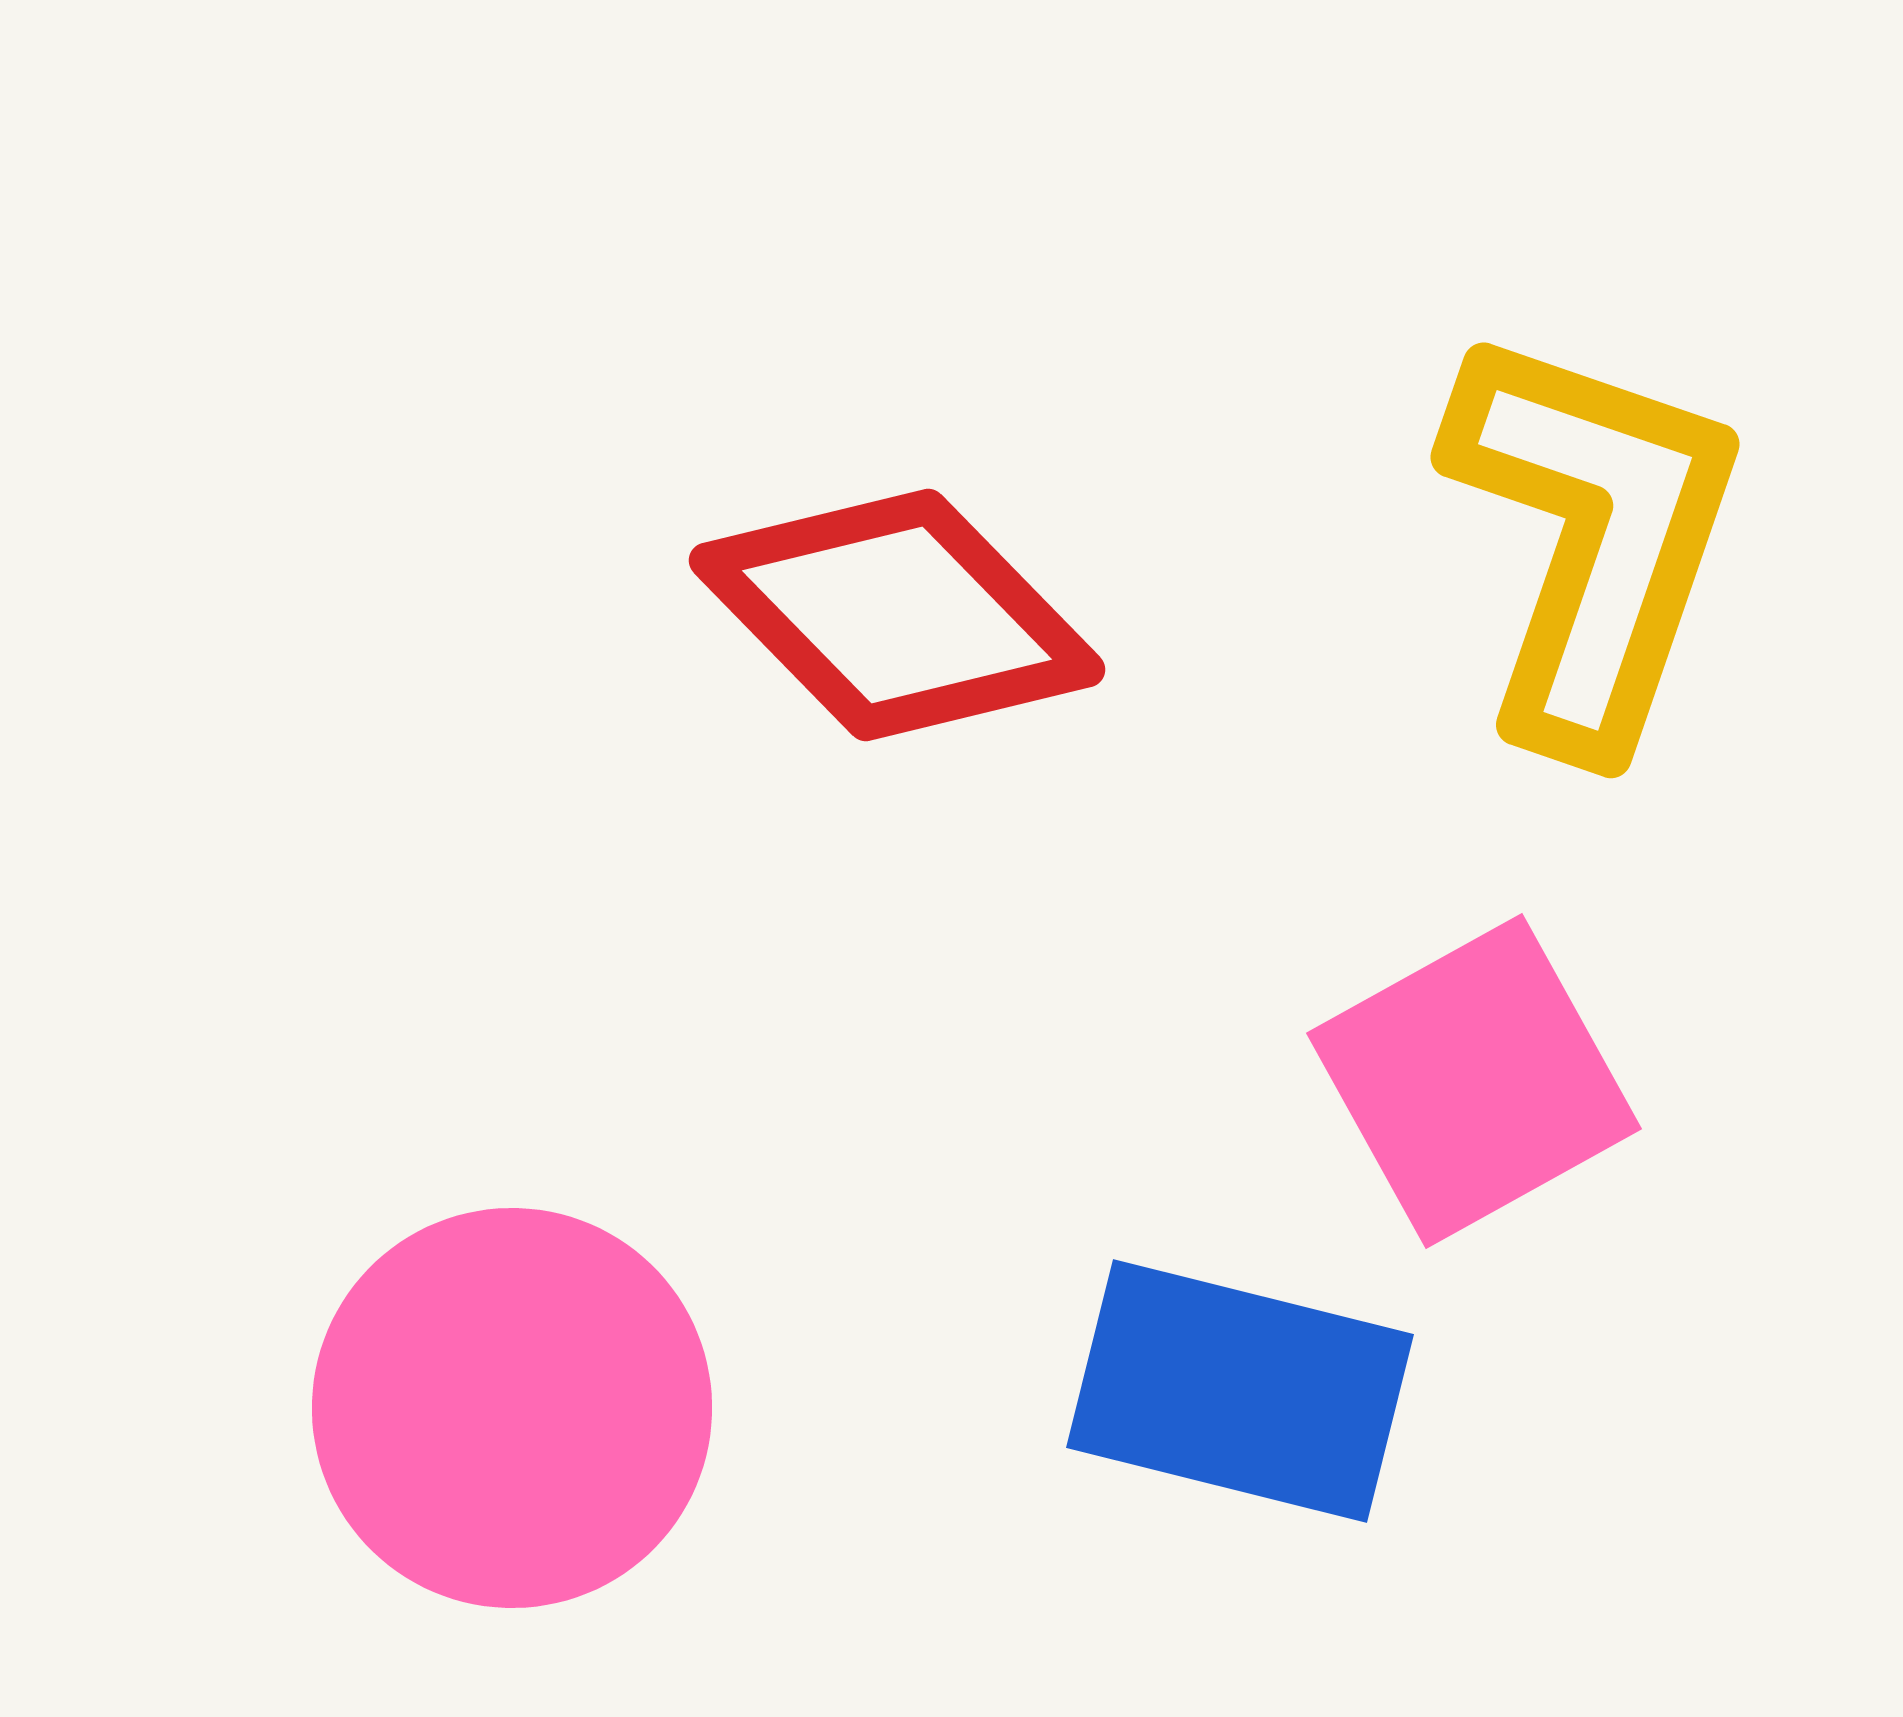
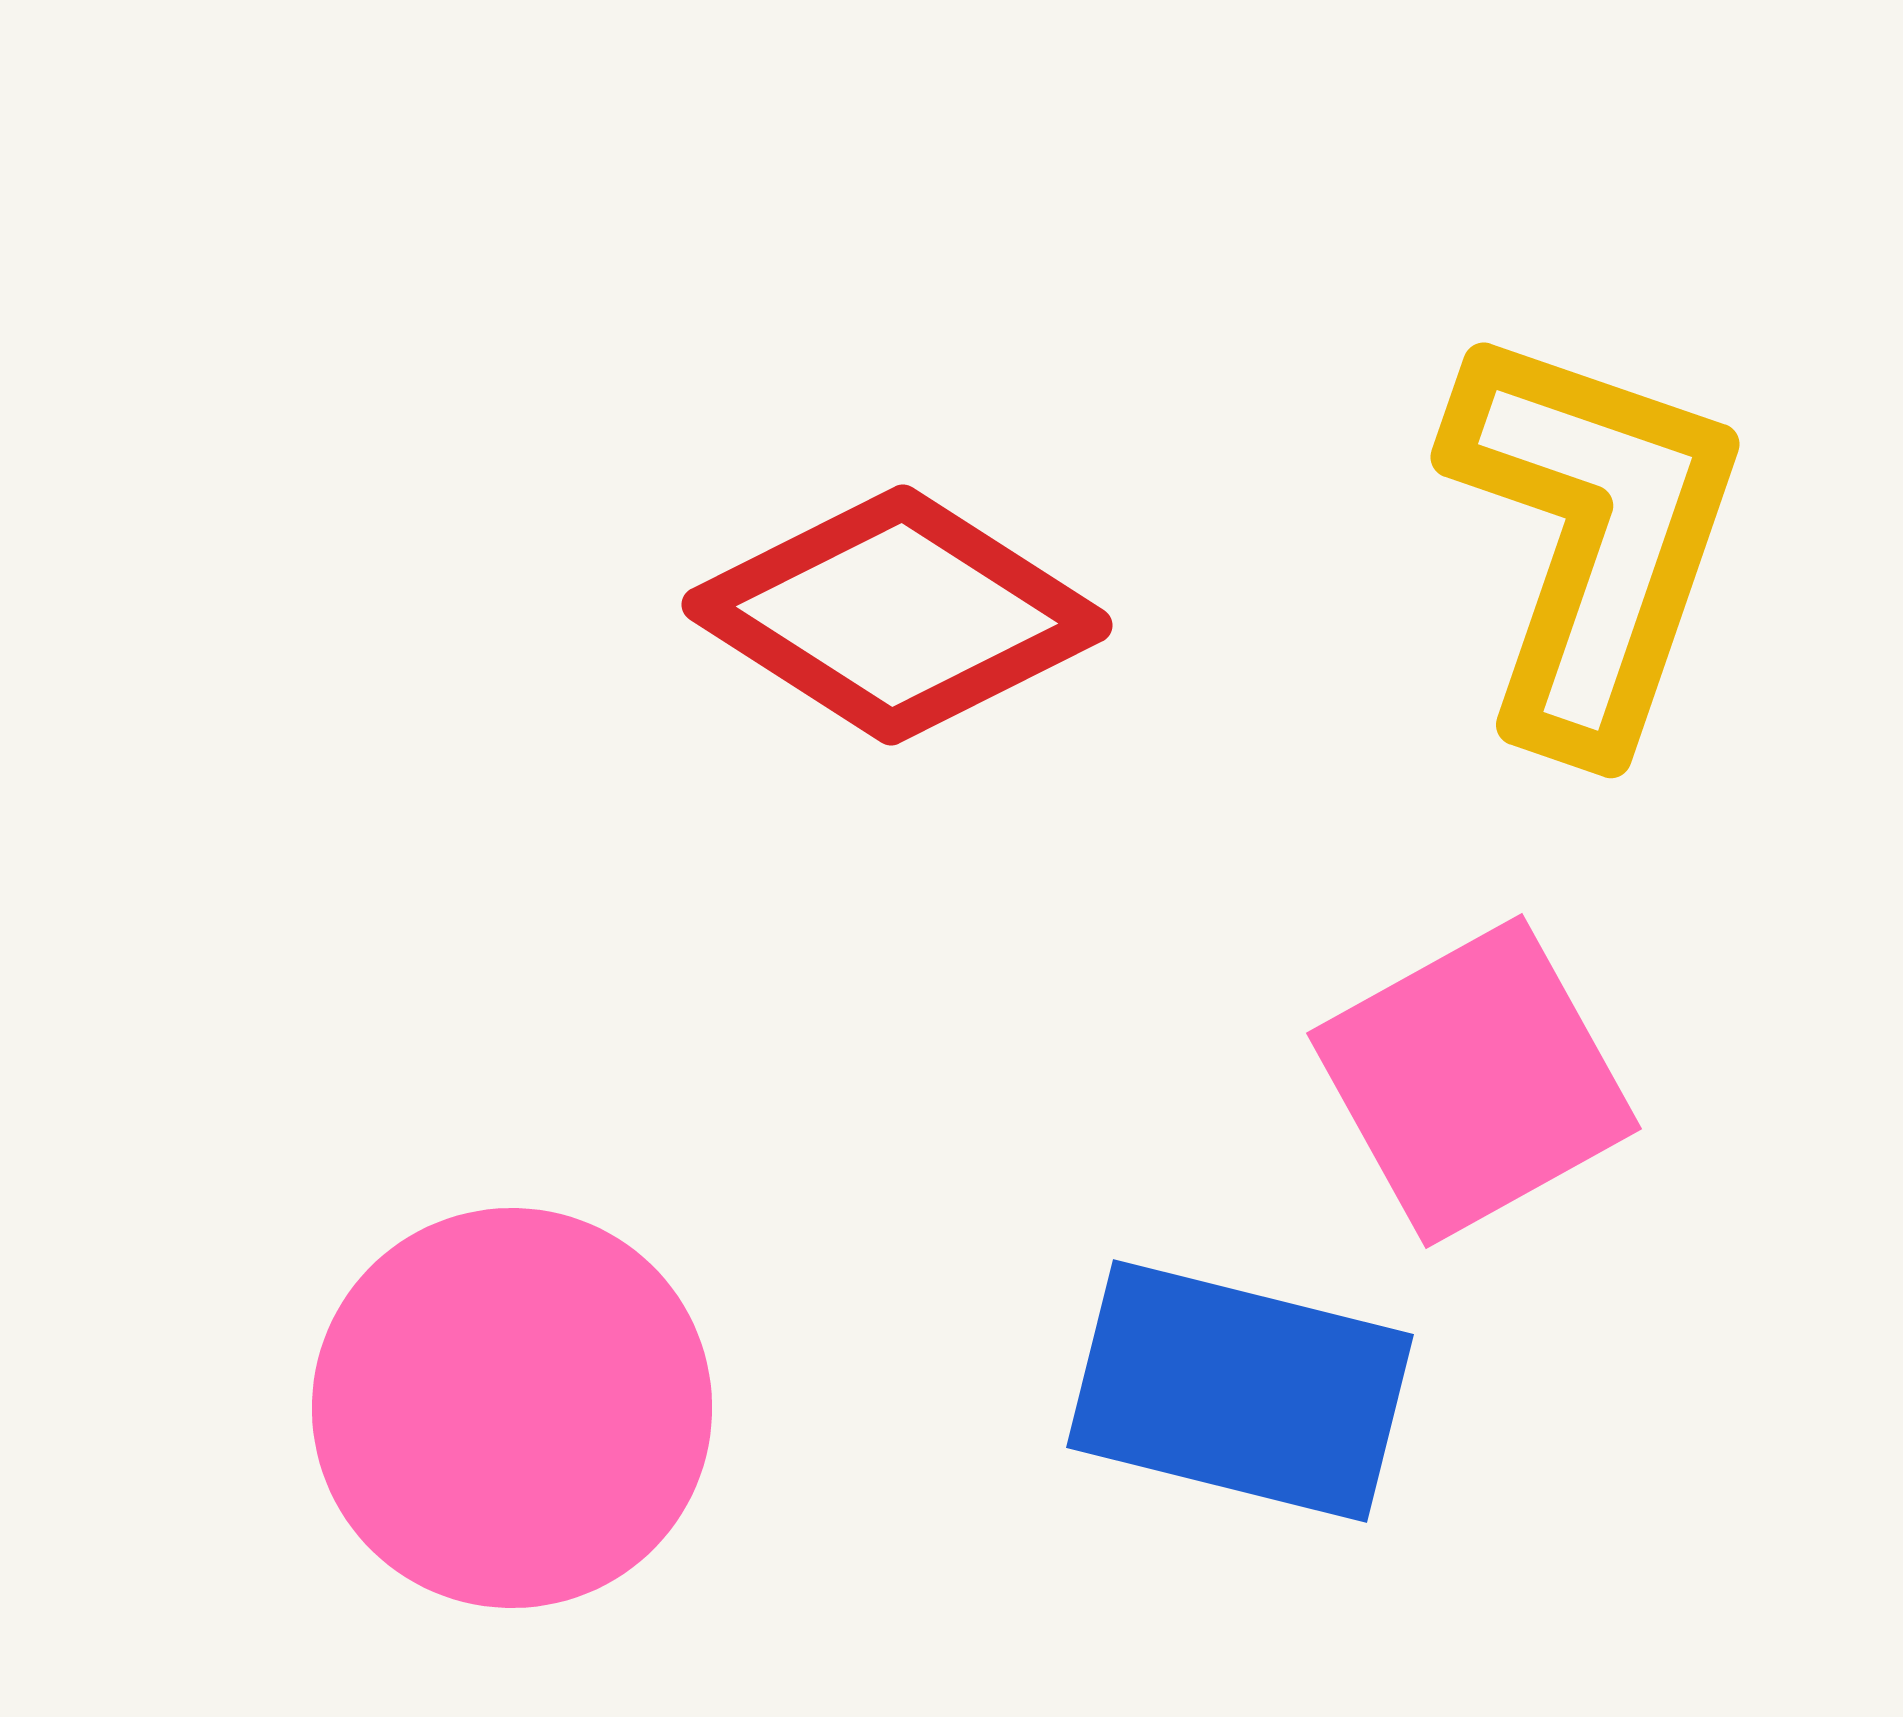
red diamond: rotated 13 degrees counterclockwise
